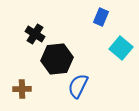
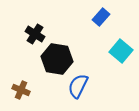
blue rectangle: rotated 18 degrees clockwise
cyan square: moved 3 px down
black hexagon: rotated 16 degrees clockwise
brown cross: moved 1 px left, 1 px down; rotated 24 degrees clockwise
